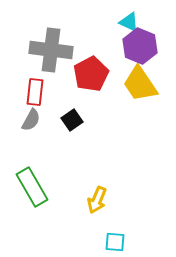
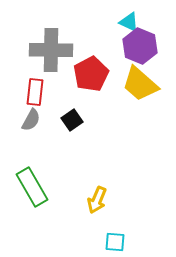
gray cross: rotated 6 degrees counterclockwise
yellow trapezoid: rotated 15 degrees counterclockwise
